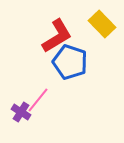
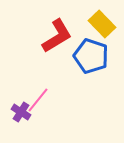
blue pentagon: moved 21 px right, 6 px up
